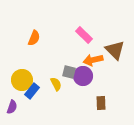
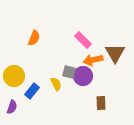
pink rectangle: moved 1 px left, 5 px down
brown triangle: moved 3 px down; rotated 15 degrees clockwise
yellow circle: moved 8 px left, 4 px up
